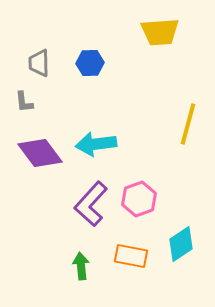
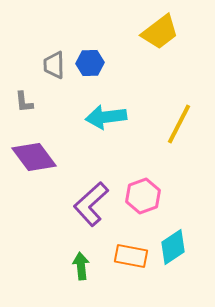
yellow trapezoid: rotated 33 degrees counterclockwise
gray trapezoid: moved 15 px right, 2 px down
yellow line: moved 9 px left; rotated 12 degrees clockwise
cyan arrow: moved 10 px right, 27 px up
purple diamond: moved 6 px left, 4 px down
pink hexagon: moved 4 px right, 3 px up
purple L-shape: rotated 6 degrees clockwise
cyan diamond: moved 8 px left, 3 px down
